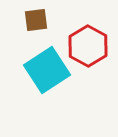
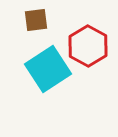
cyan square: moved 1 px right, 1 px up
